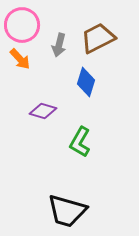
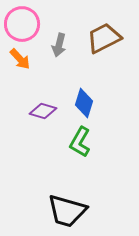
pink circle: moved 1 px up
brown trapezoid: moved 6 px right
blue diamond: moved 2 px left, 21 px down
